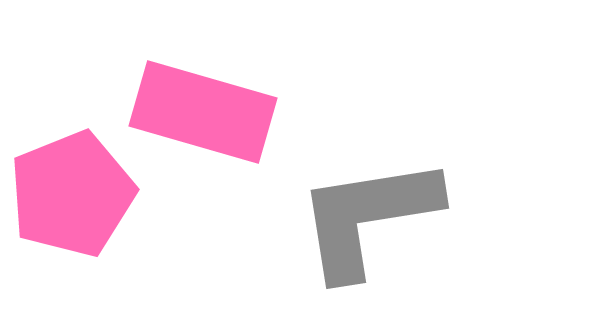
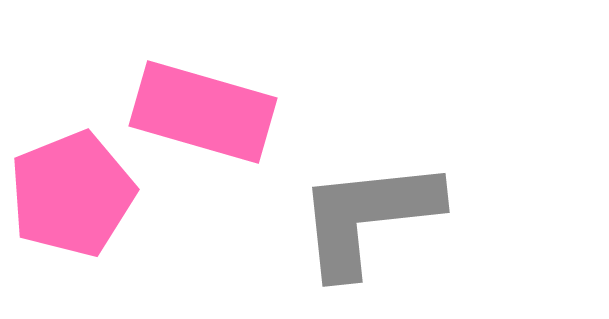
gray L-shape: rotated 3 degrees clockwise
